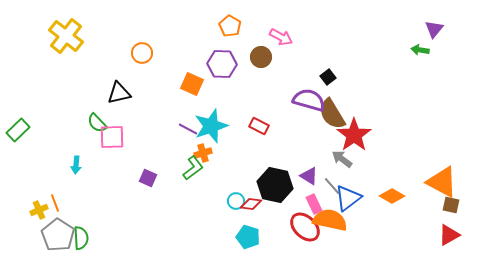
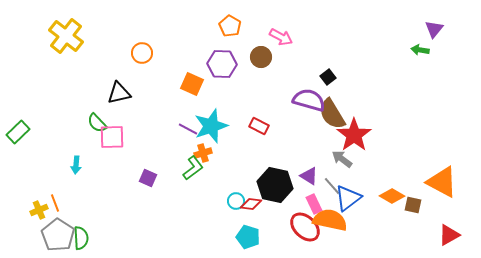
green rectangle at (18, 130): moved 2 px down
brown square at (451, 205): moved 38 px left
